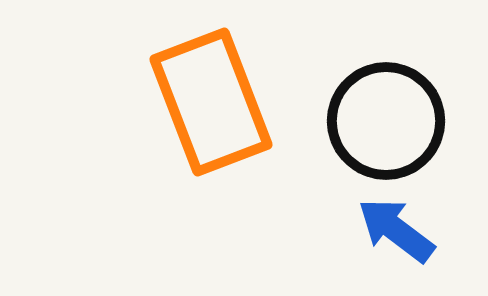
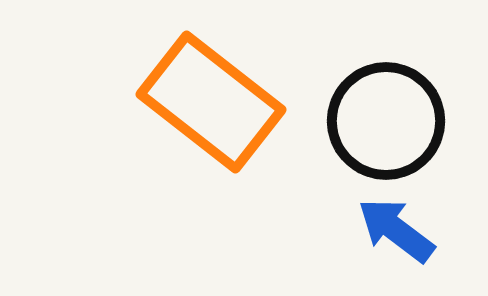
orange rectangle: rotated 31 degrees counterclockwise
